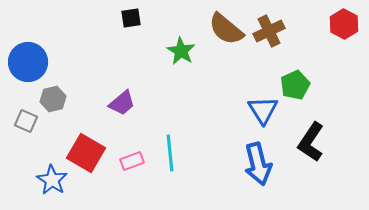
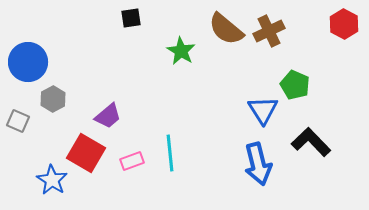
green pentagon: rotated 24 degrees counterclockwise
gray hexagon: rotated 15 degrees counterclockwise
purple trapezoid: moved 14 px left, 13 px down
gray square: moved 8 px left
black L-shape: rotated 102 degrees clockwise
